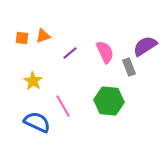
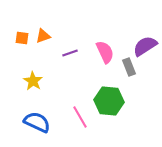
purple line: rotated 21 degrees clockwise
pink line: moved 17 px right, 11 px down
